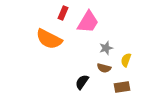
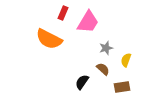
brown semicircle: moved 1 px left, 1 px down; rotated 152 degrees counterclockwise
